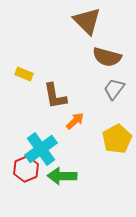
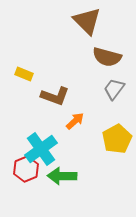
brown L-shape: rotated 60 degrees counterclockwise
